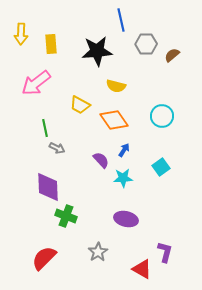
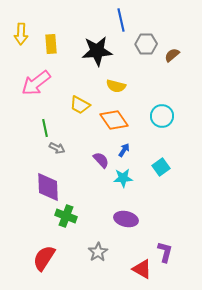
red semicircle: rotated 12 degrees counterclockwise
